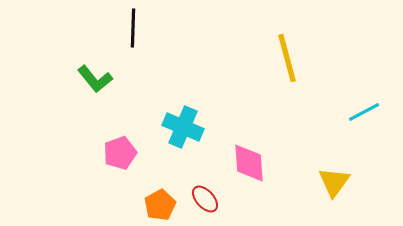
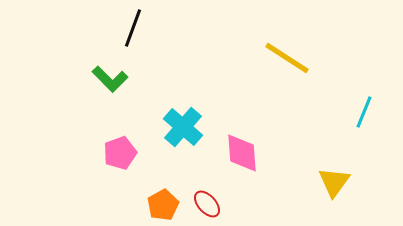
black line: rotated 18 degrees clockwise
yellow line: rotated 42 degrees counterclockwise
green L-shape: moved 15 px right; rotated 6 degrees counterclockwise
cyan line: rotated 40 degrees counterclockwise
cyan cross: rotated 18 degrees clockwise
pink diamond: moved 7 px left, 10 px up
red ellipse: moved 2 px right, 5 px down
orange pentagon: moved 3 px right
